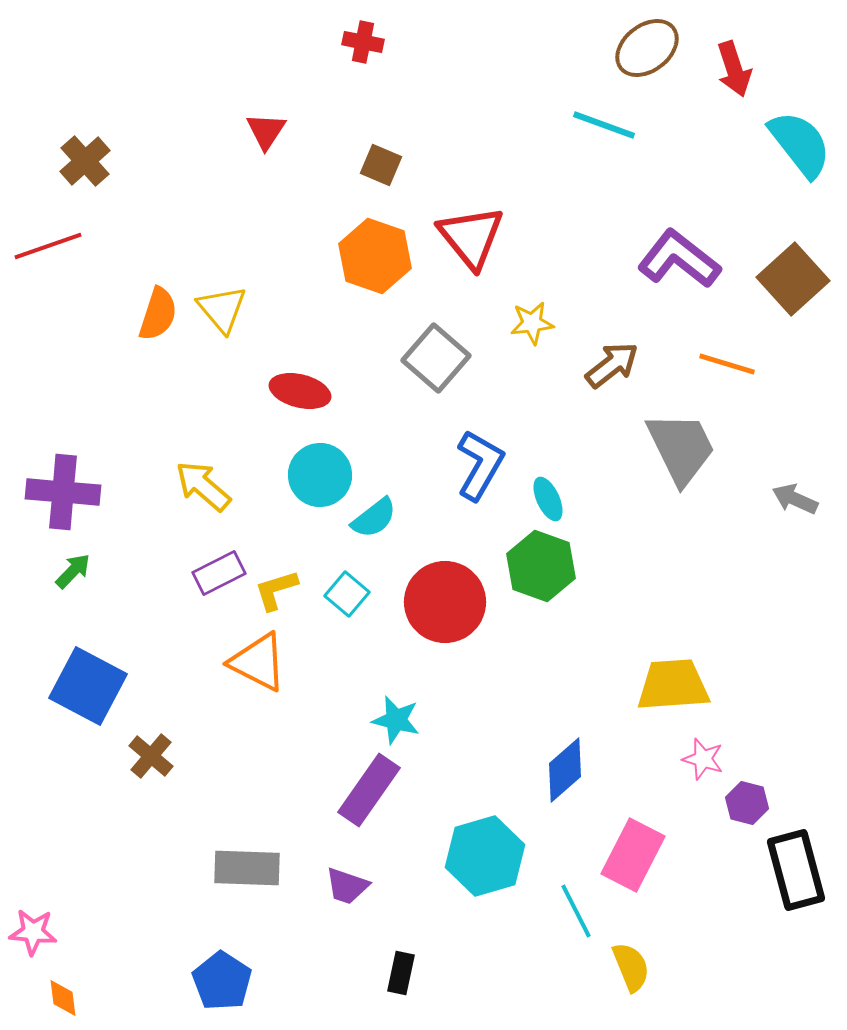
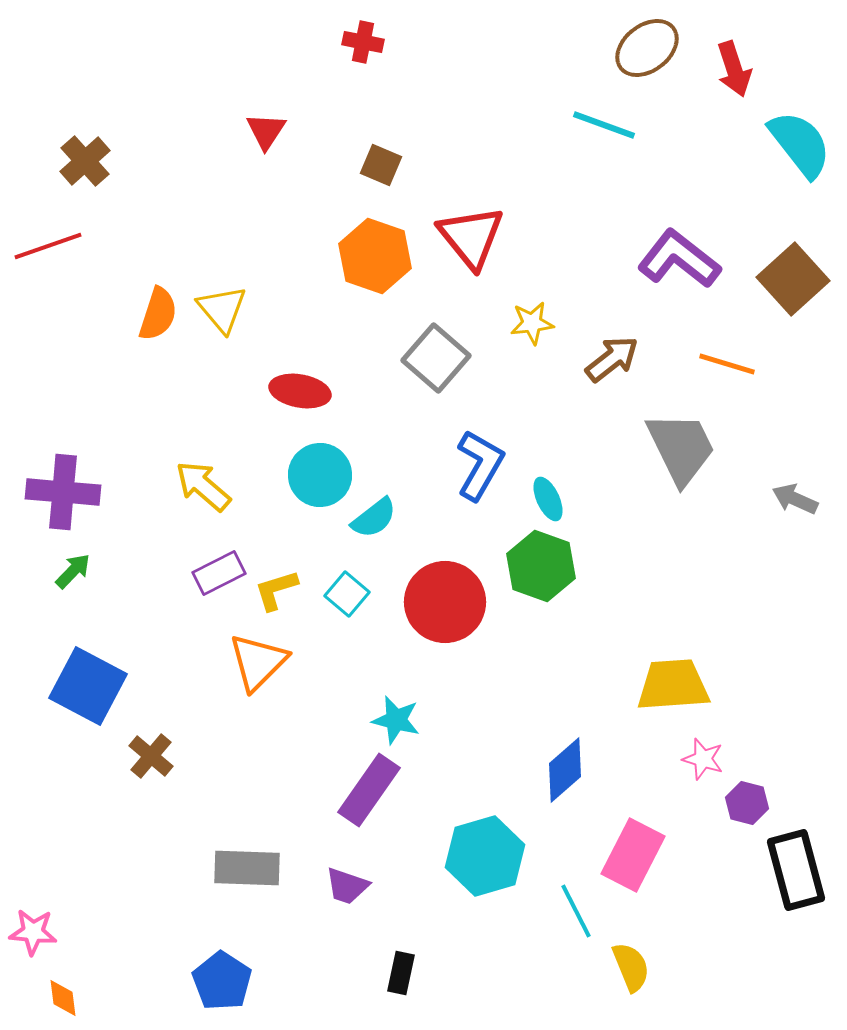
brown arrow at (612, 365): moved 6 px up
red ellipse at (300, 391): rotated 4 degrees counterclockwise
orange triangle at (258, 662): rotated 48 degrees clockwise
